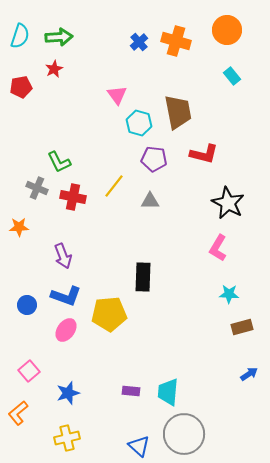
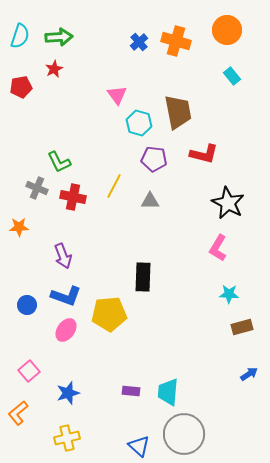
yellow line: rotated 10 degrees counterclockwise
